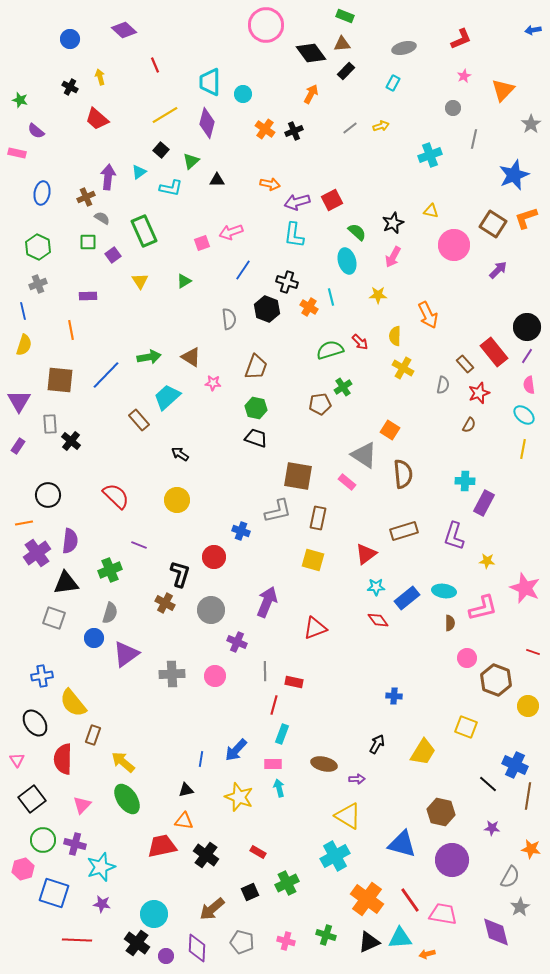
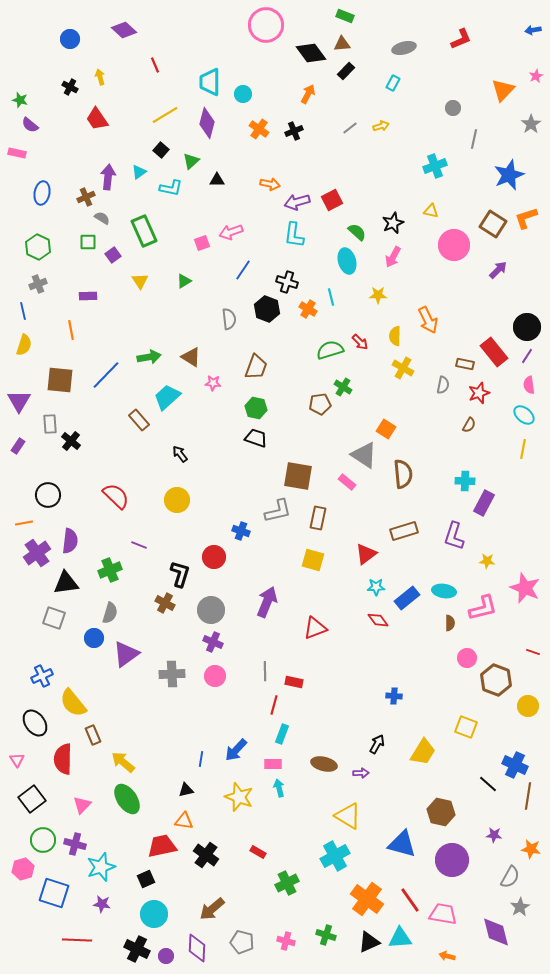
pink star at (464, 76): moved 72 px right
orange arrow at (311, 94): moved 3 px left
red trapezoid at (97, 119): rotated 15 degrees clockwise
orange cross at (265, 129): moved 6 px left
purple semicircle at (36, 131): moved 6 px left, 6 px up
cyan cross at (430, 155): moved 5 px right, 11 px down
blue star at (514, 175): moved 5 px left
orange cross at (309, 307): moved 1 px left, 2 px down
orange arrow at (428, 315): moved 5 px down
brown rectangle at (465, 364): rotated 36 degrees counterclockwise
green cross at (343, 387): rotated 24 degrees counterclockwise
orange square at (390, 430): moved 4 px left, 1 px up
black arrow at (180, 454): rotated 18 degrees clockwise
purple cross at (237, 642): moved 24 px left
blue cross at (42, 676): rotated 15 degrees counterclockwise
brown rectangle at (93, 735): rotated 42 degrees counterclockwise
purple arrow at (357, 779): moved 4 px right, 6 px up
purple star at (492, 828): moved 2 px right, 7 px down
black square at (250, 892): moved 104 px left, 13 px up
black cross at (137, 943): moved 6 px down; rotated 10 degrees counterclockwise
orange arrow at (427, 954): moved 20 px right, 2 px down; rotated 28 degrees clockwise
